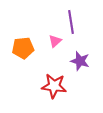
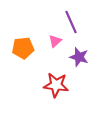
purple line: rotated 15 degrees counterclockwise
purple star: moved 1 px left, 4 px up
red star: moved 2 px right, 1 px up
